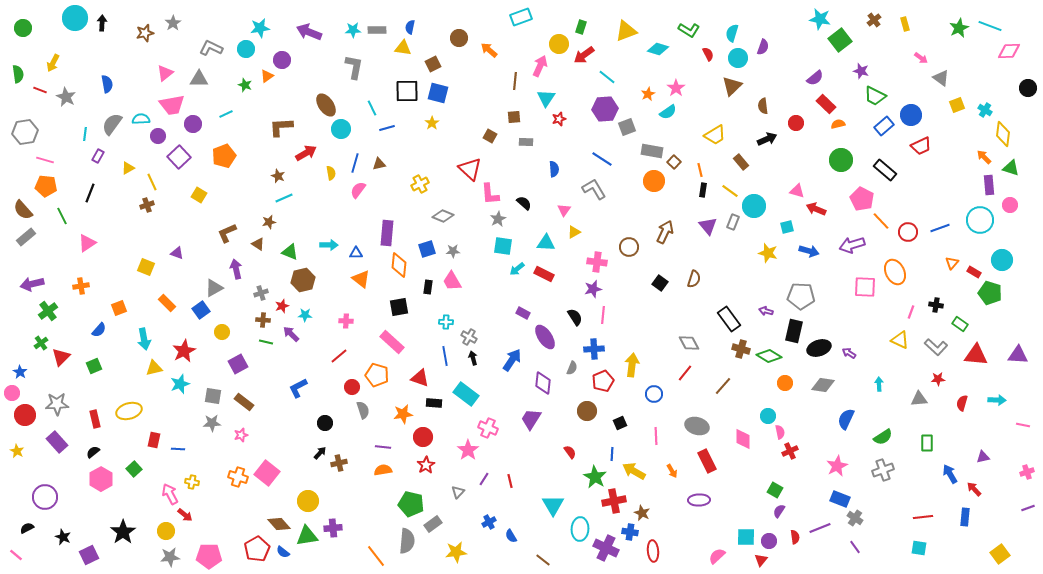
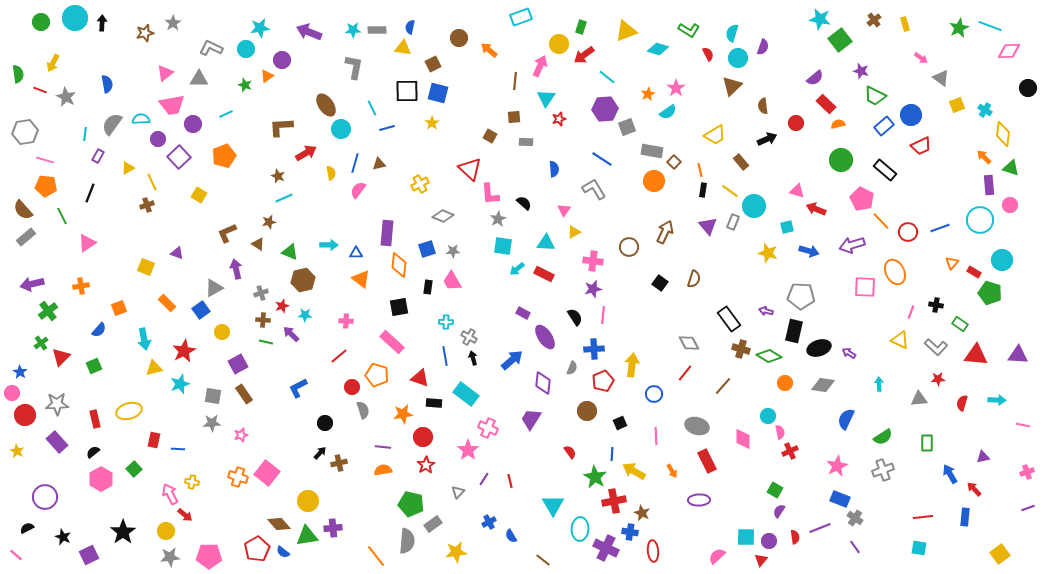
green circle at (23, 28): moved 18 px right, 6 px up
purple circle at (158, 136): moved 3 px down
pink cross at (597, 262): moved 4 px left, 1 px up
blue arrow at (512, 360): rotated 15 degrees clockwise
brown rectangle at (244, 402): moved 8 px up; rotated 18 degrees clockwise
